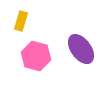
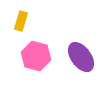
purple ellipse: moved 8 px down
